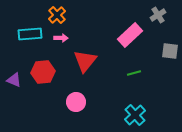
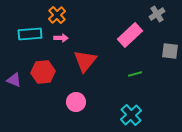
gray cross: moved 1 px left, 1 px up
green line: moved 1 px right, 1 px down
cyan cross: moved 4 px left
